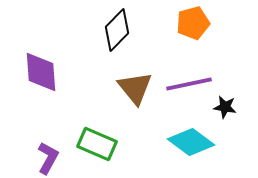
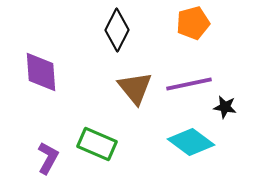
black diamond: rotated 18 degrees counterclockwise
